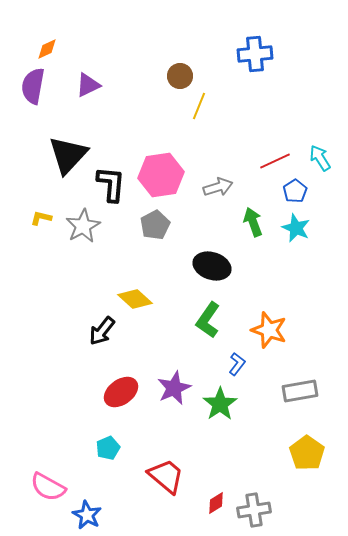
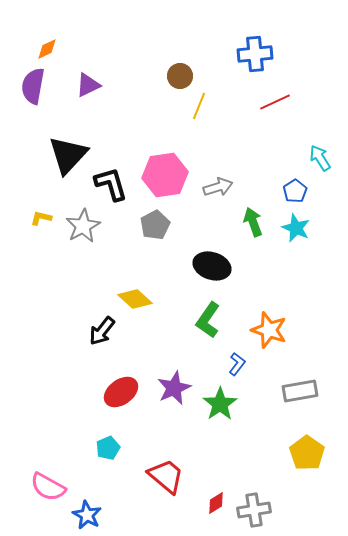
red line: moved 59 px up
pink hexagon: moved 4 px right
black L-shape: rotated 21 degrees counterclockwise
